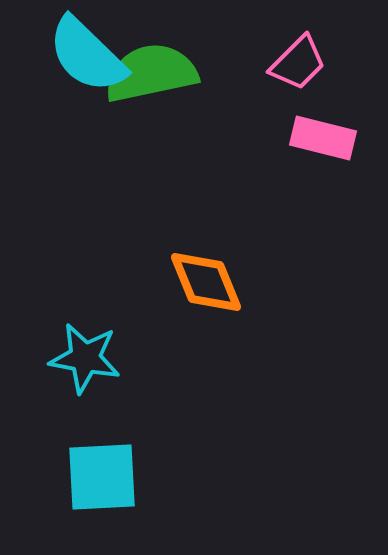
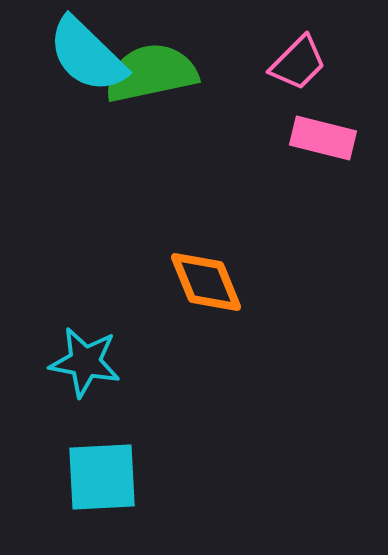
cyan star: moved 4 px down
